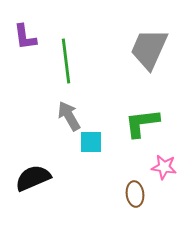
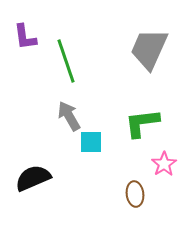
green line: rotated 12 degrees counterclockwise
pink star: moved 3 px up; rotated 30 degrees clockwise
